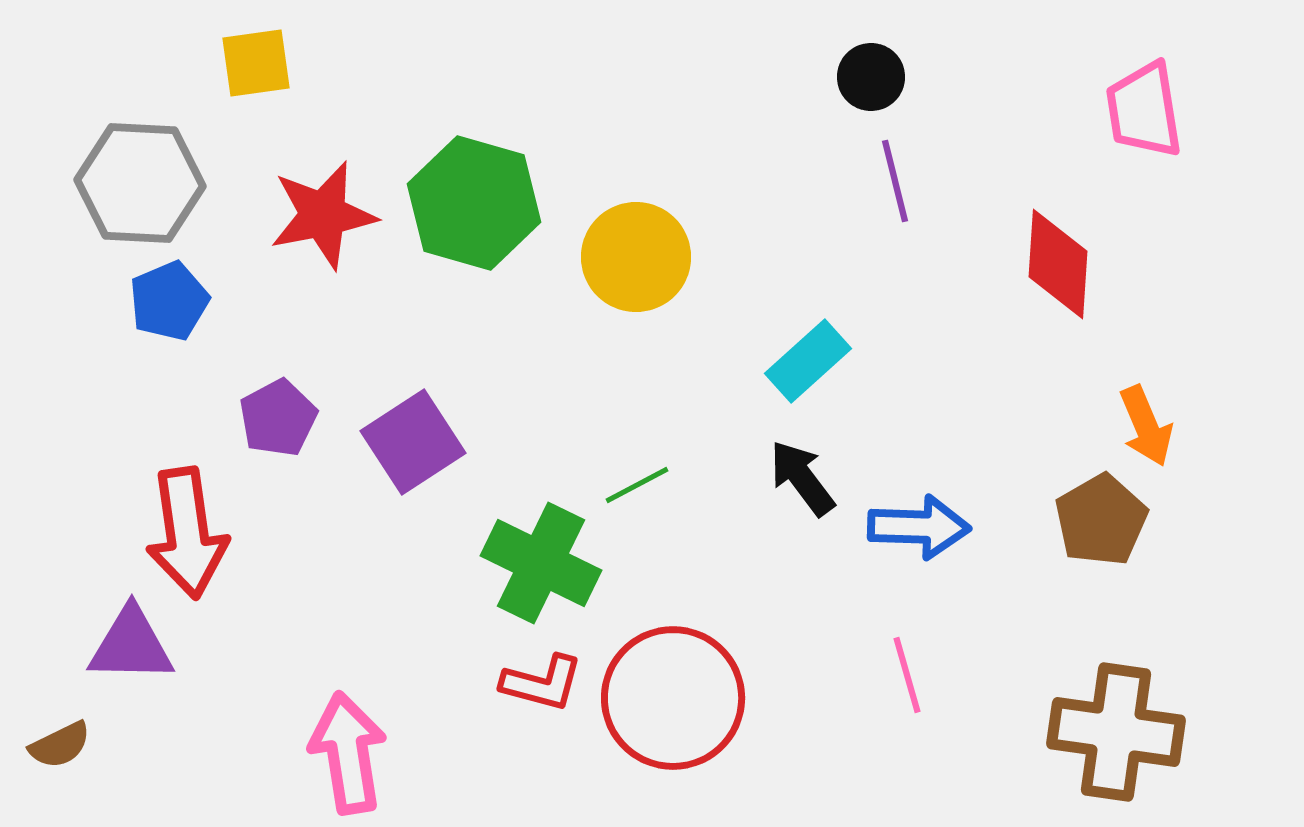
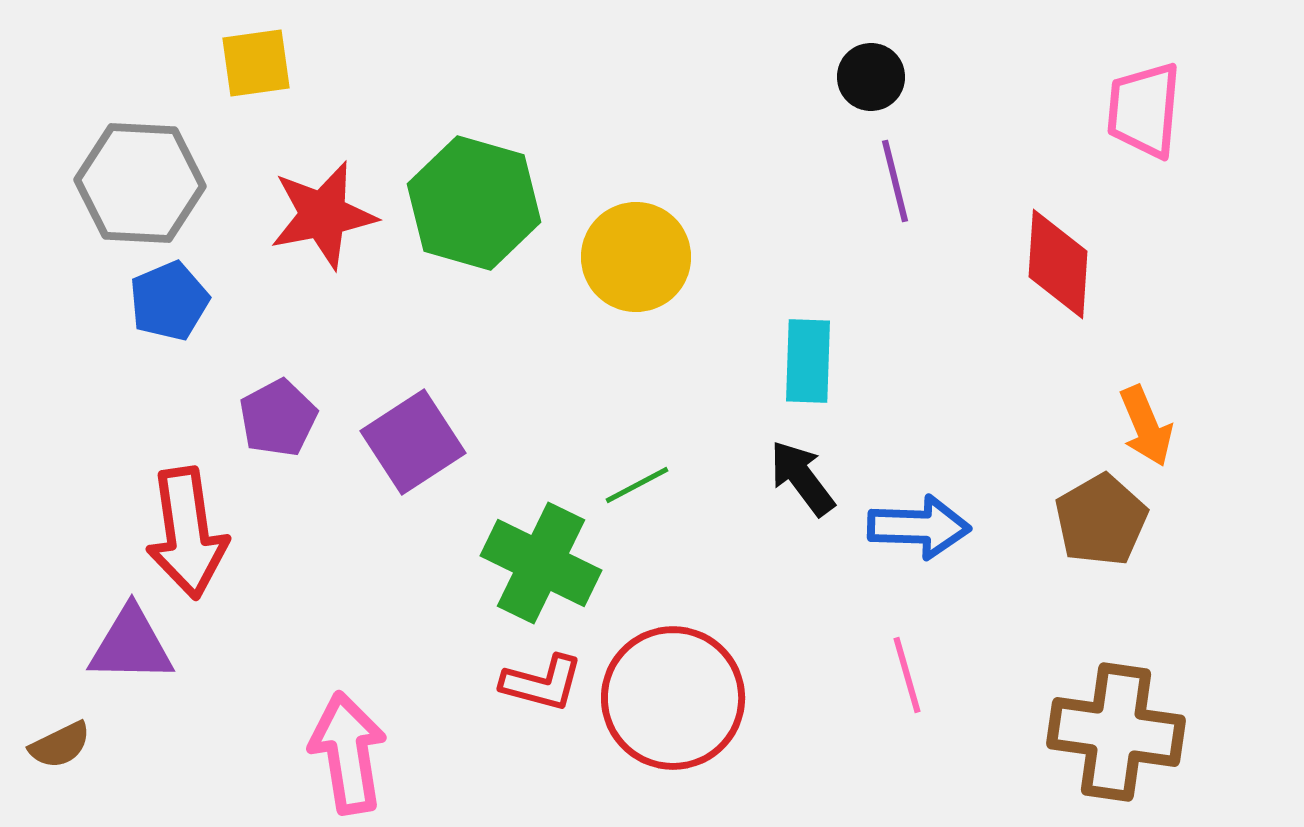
pink trapezoid: rotated 14 degrees clockwise
cyan rectangle: rotated 46 degrees counterclockwise
